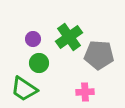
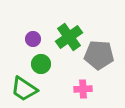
green circle: moved 2 px right, 1 px down
pink cross: moved 2 px left, 3 px up
